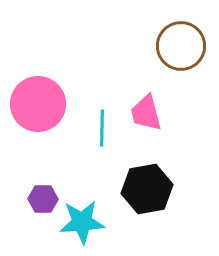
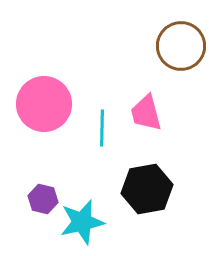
pink circle: moved 6 px right
purple hexagon: rotated 12 degrees clockwise
cyan star: rotated 9 degrees counterclockwise
